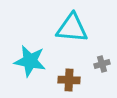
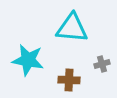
cyan star: moved 2 px left, 1 px up
